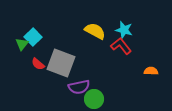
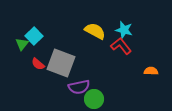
cyan square: moved 1 px right, 1 px up
